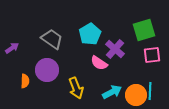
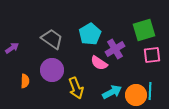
purple cross: rotated 18 degrees clockwise
purple circle: moved 5 px right
